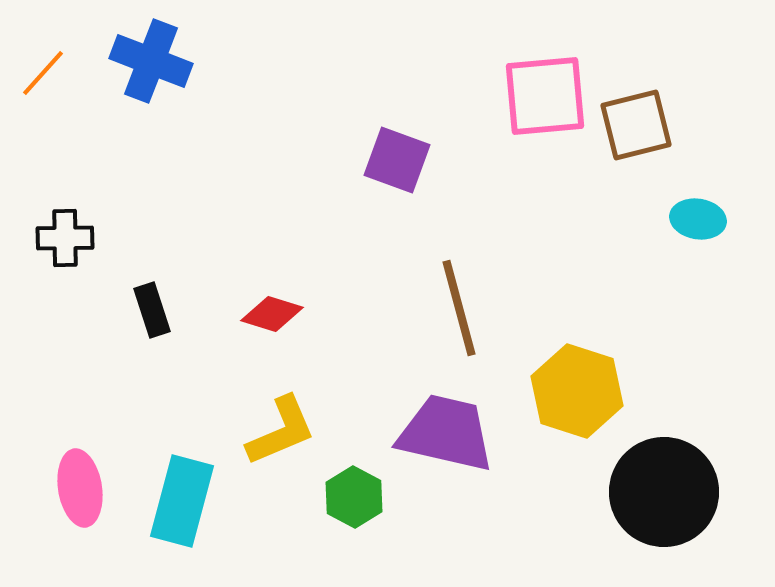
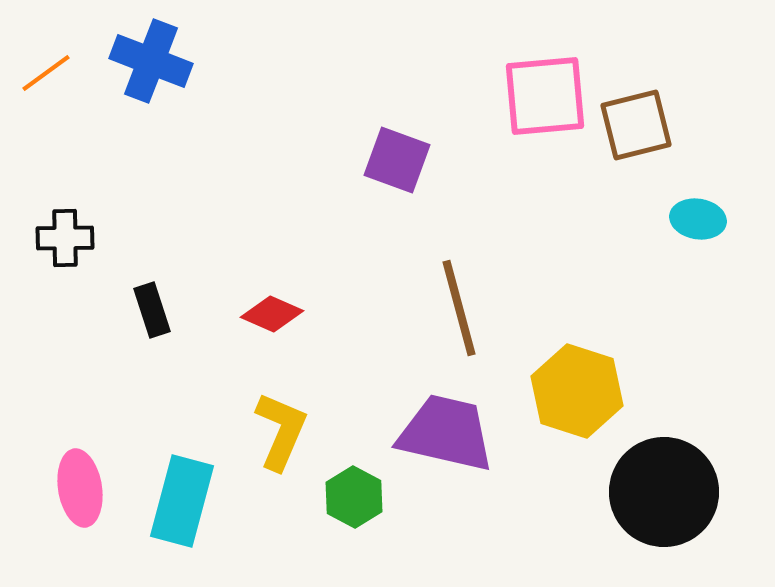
orange line: moved 3 px right; rotated 12 degrees clockwise
red diamond: rotated 6 degrees clockwise
yellow L-shape: rotated 44 degrees counterclockwise
